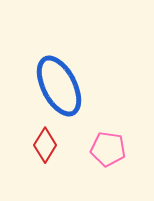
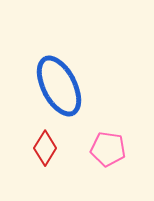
red diamond: moved 3 px down
